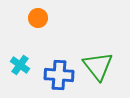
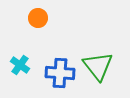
blue cross: moved 1 px right, 2 px up
